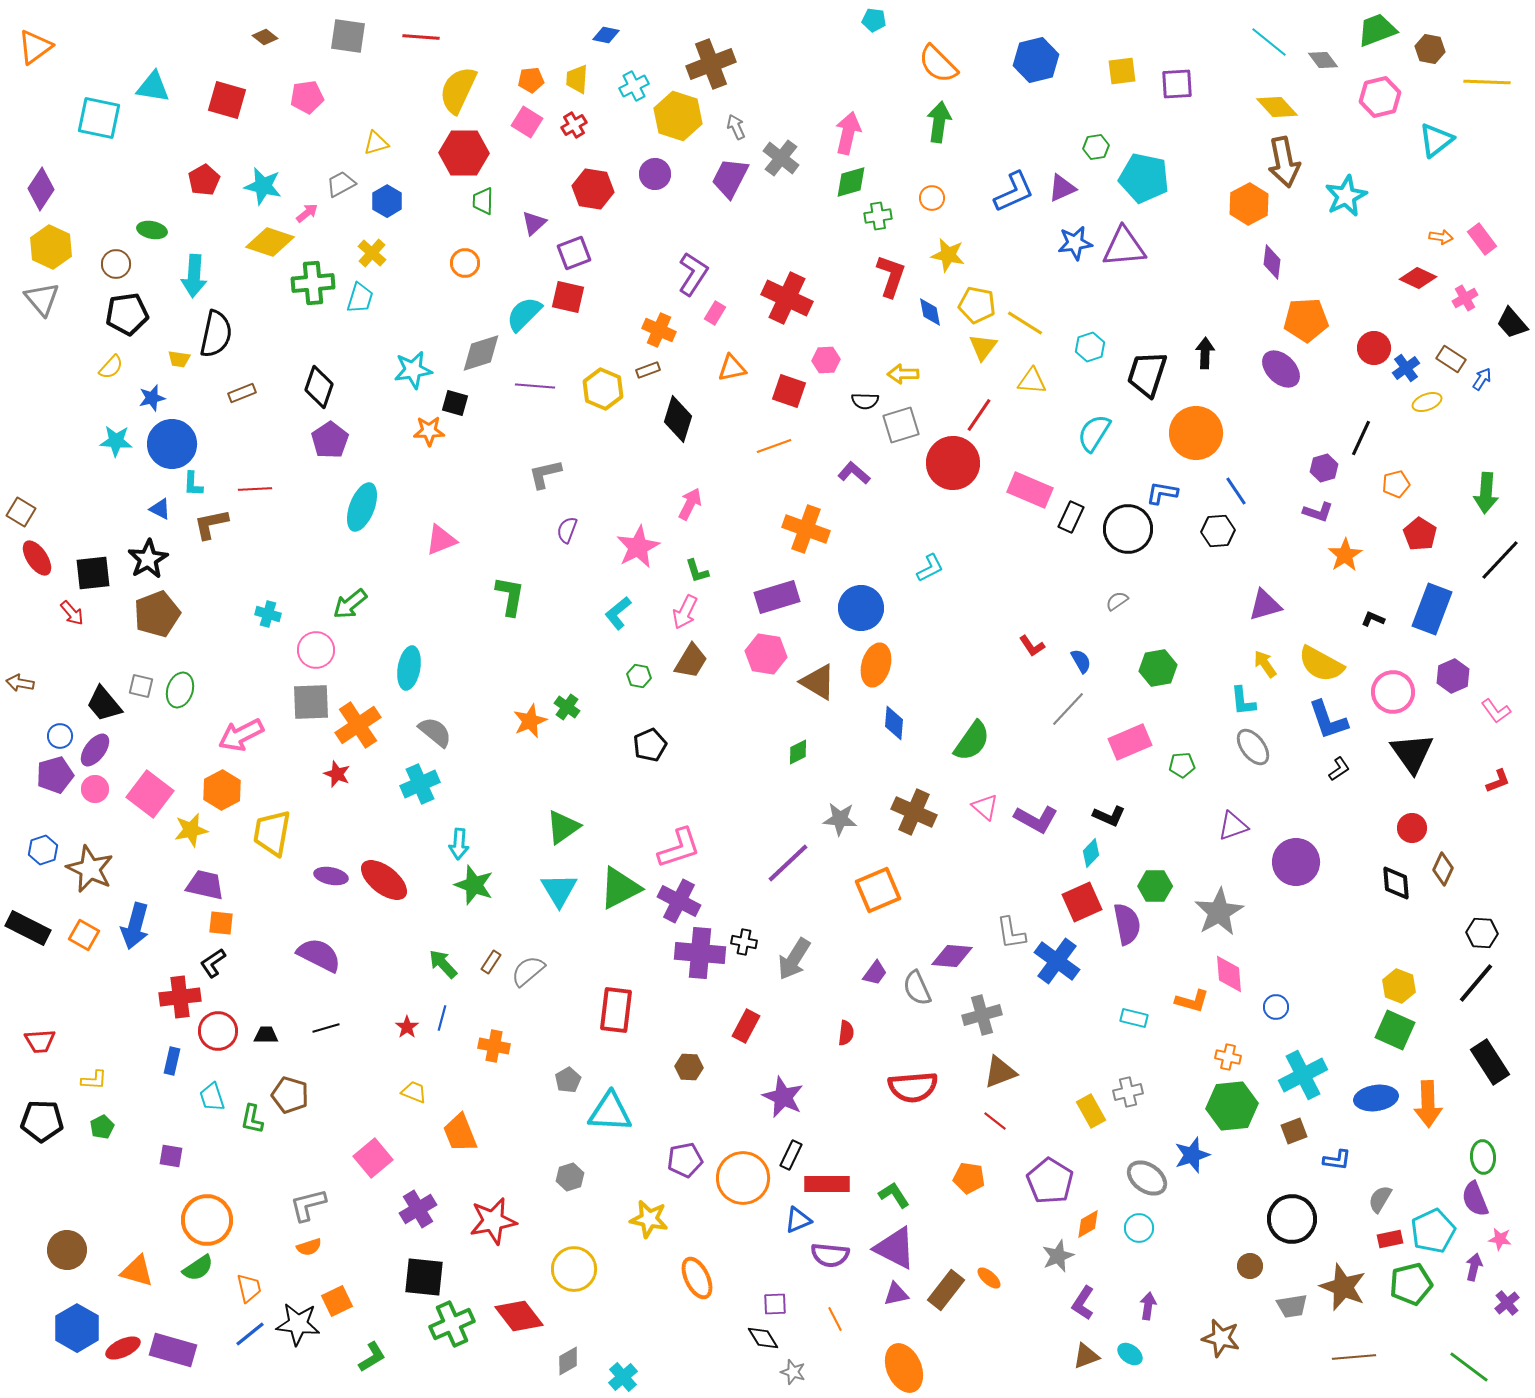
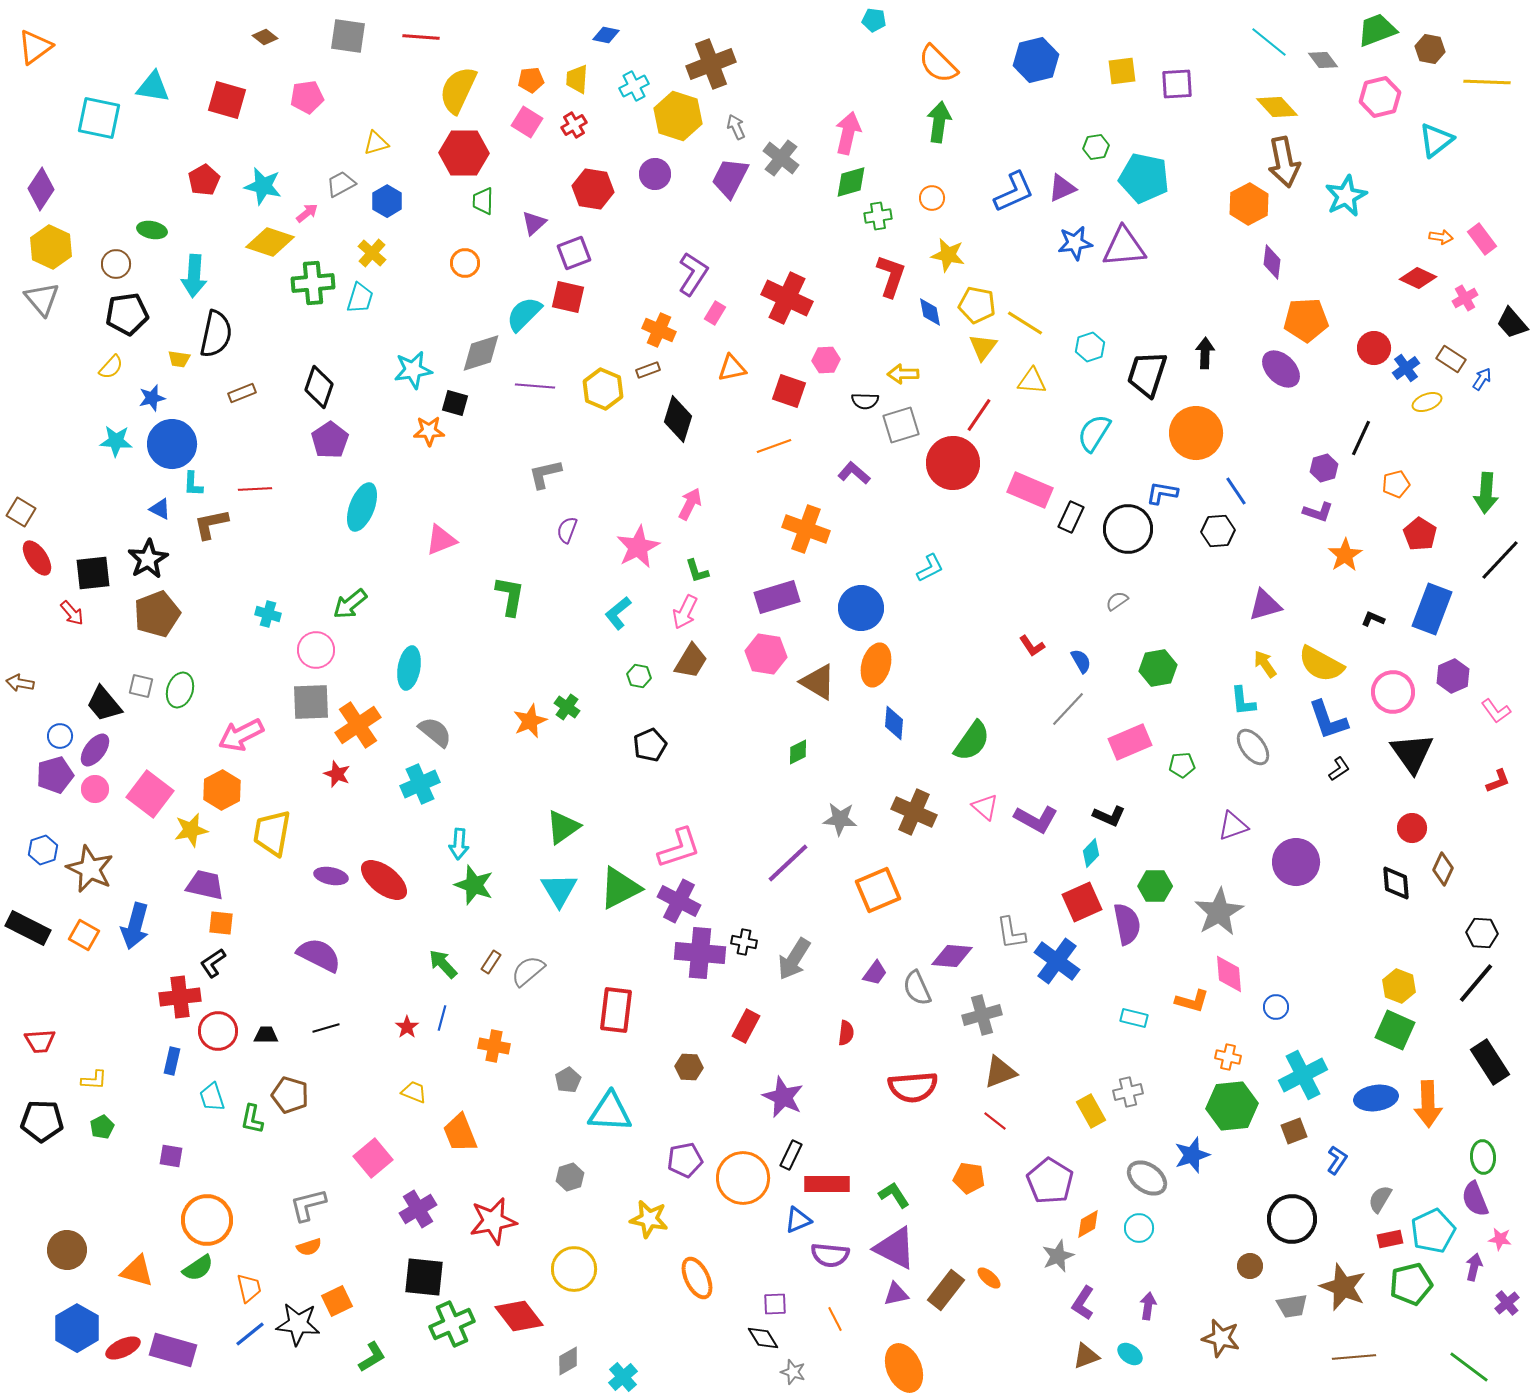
blue L-shape at (1337, 1160): rotated 64 degrees counterclockwise
